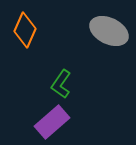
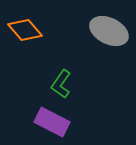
orange diamond: rotated 64 degrees counterclockwise
purple rectangle: rotated 68 degrees clockwise
